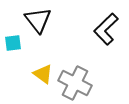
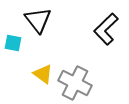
cyan square: rotated 18 degrees clockwise
